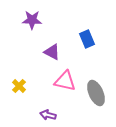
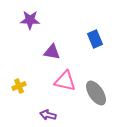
purple star: moved 2 px left
blue rectangle: moved 8 px right
purple triangle: rotated 18 degrees counterclockwise
yellow cross: rotated 24 degrees clockwise
gray ellipse: rotated 10 degrees counterclockwise
